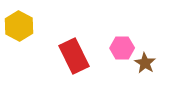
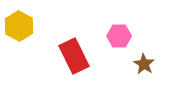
pink hexagon: moved 3 px left, 12 px up
brown star: moved 1 px left, 1 px down
